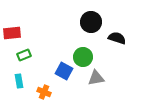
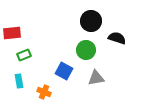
black circle: moved 1 px up
green circle: moved 3 px right, 7 px up
